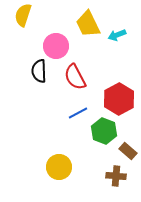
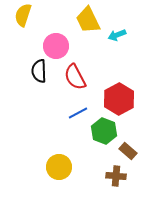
yellow trapezoid: moved 4 px up
